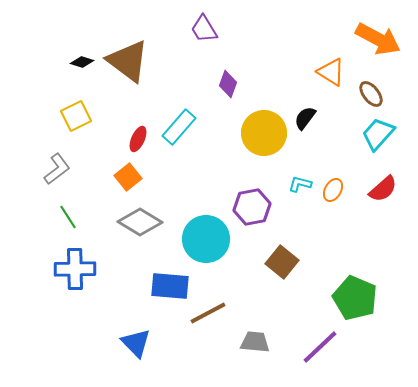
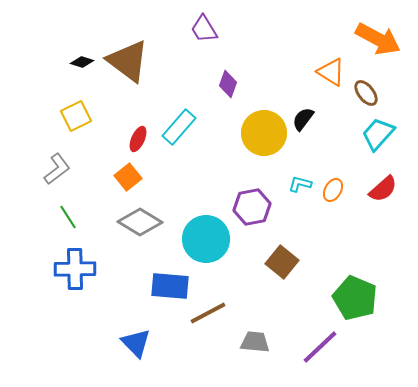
brown ellipse: moved 5 px left, 1 px up
black semicircle: moved 2 px left, 1 px down
